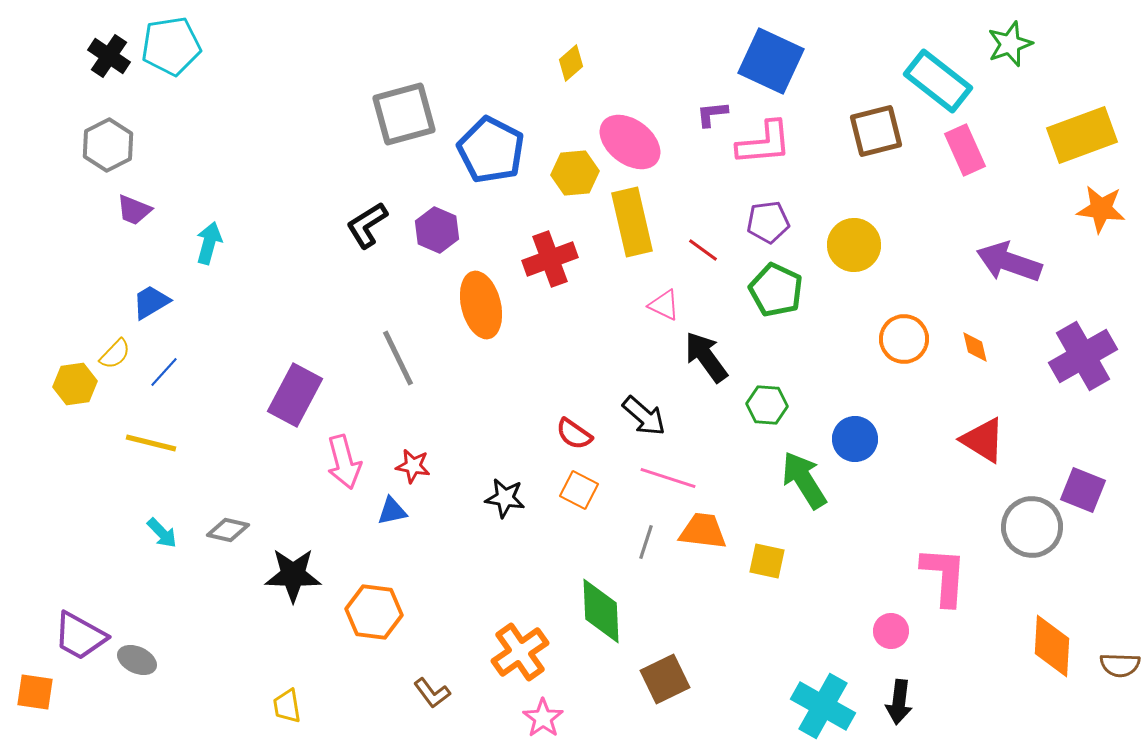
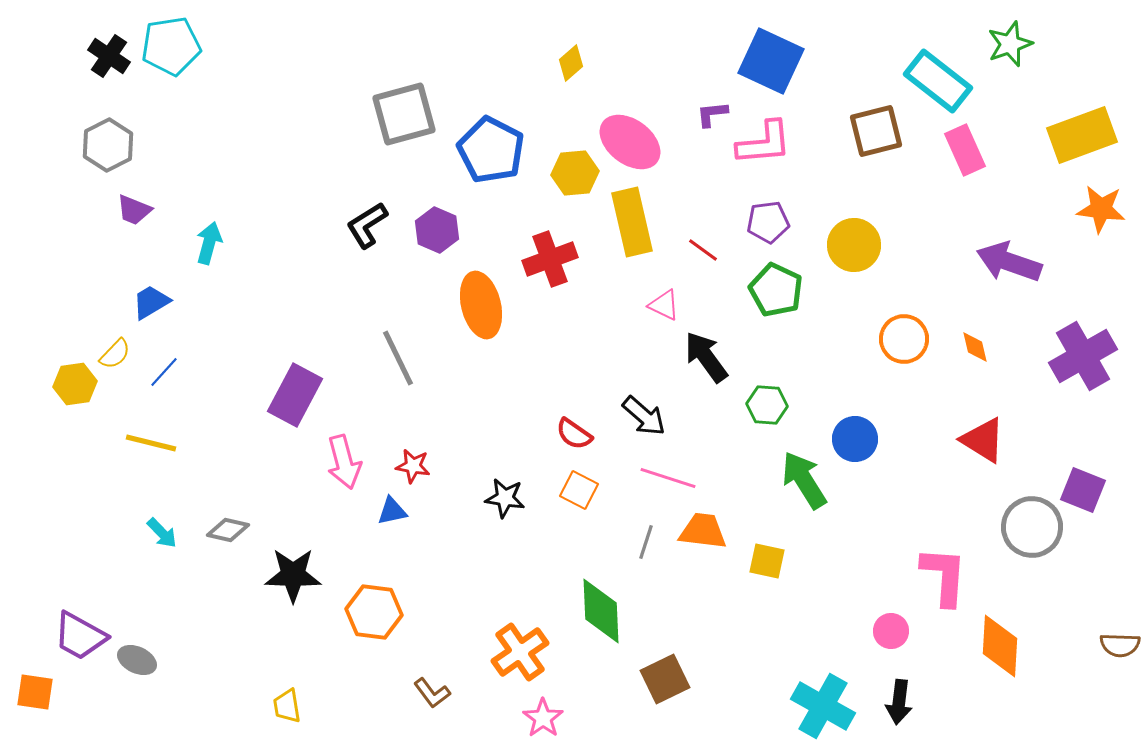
orange diamond at (1052, 646): moved 52 px left
brown semicircle at (1120, 665): moved 20 px up
